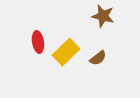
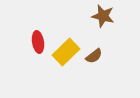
brown semicircle: moved 4 px left, 2 px up
